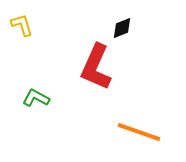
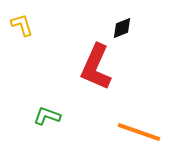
green L-shape: moved 11 px right, 18 px down; rotated 8 degrees counterclockwise
